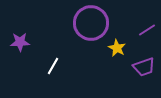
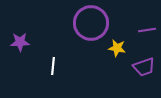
purple line: rotated 24 degrees clockwise
yellow star: rotated 18 degrees counterclockwise
white line: rotated 24 degrees counterclockwise
